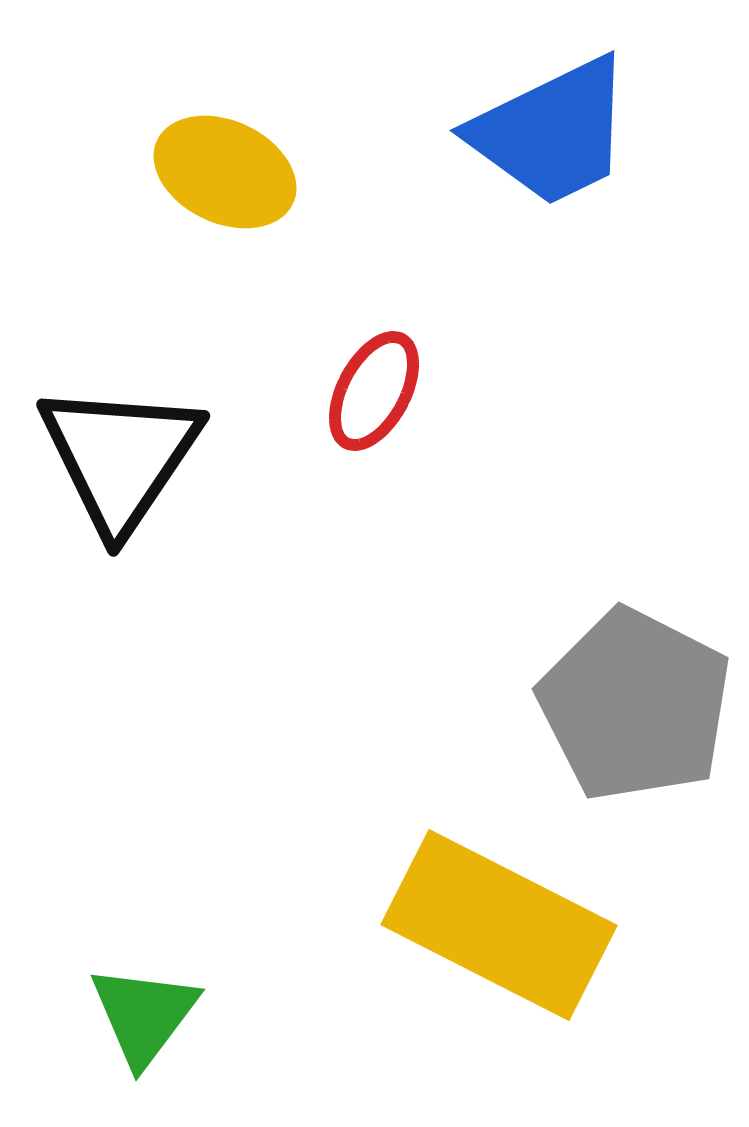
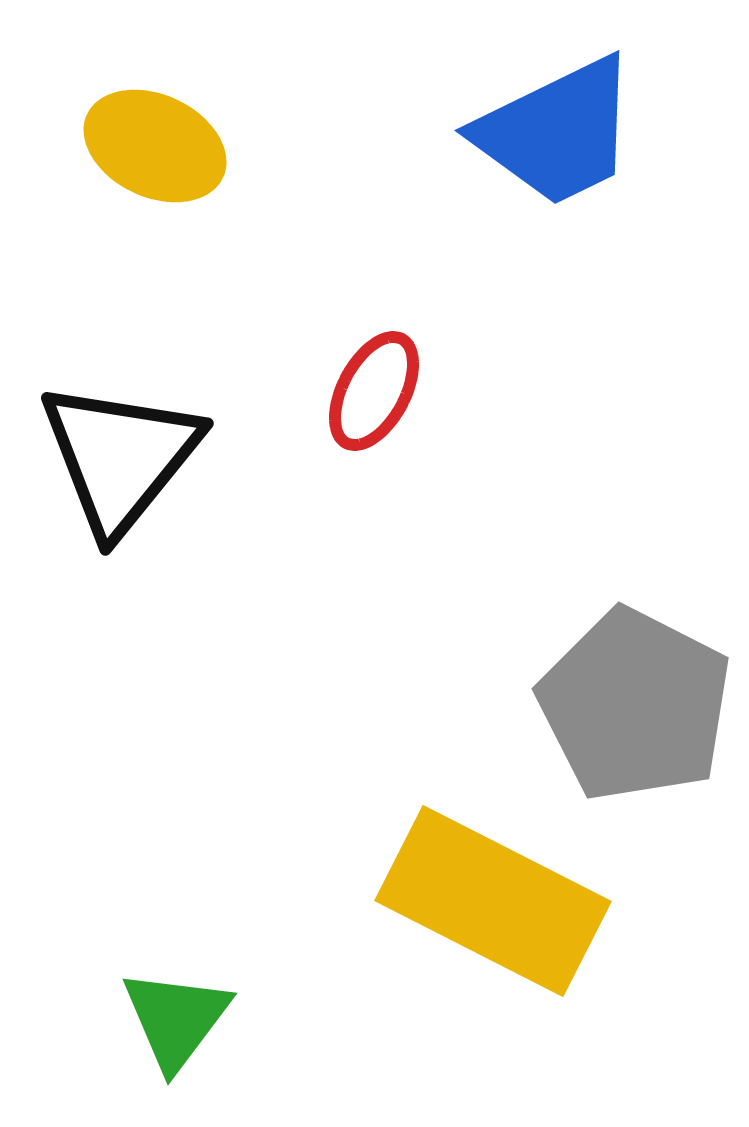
blue trapezoid: moved 5 px right
yellow ellipse: moved 70 px left, 26 px up
black triangle: rotated 5 degrees clockwise
yellow rectangle: moved 6 px left, 24 px up
green triangle: moved 32 px right, 4 px down
